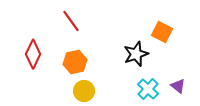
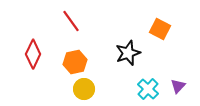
orange square: moved 2 px left, 3 px up
black star: moved 8 px left, 1 px up
purple triangle: rotated 35 degrees clockwise
yellow circle: moved 2 px up
